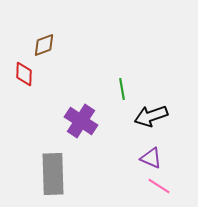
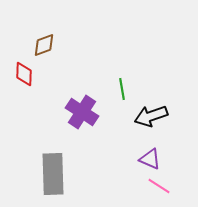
purple cross: moved 1 px right, 9 px up
purple triangle: moved 1 px left, 1 px down
